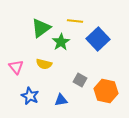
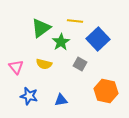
gray square: moved 16 px up
blue star: moved 1 px left; rotated 12 degrees counterclockwise
